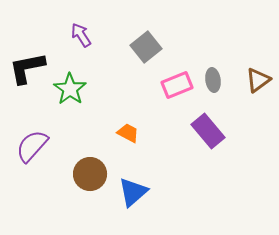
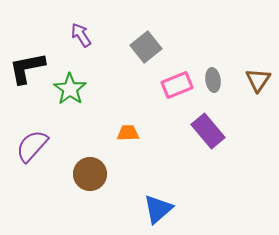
brown triangle: rotated 20 degrees counterclockwise
orange trapezoid: rotated 30 degrees counterclockwise
blue triangle: moved 25 px right, 17 px down
